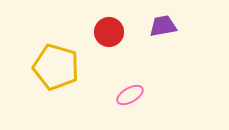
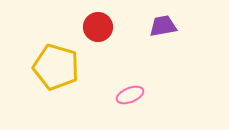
red circle: moved 11 px left, 5 px up
pink ellipse: rotated 8 degrees clockwise
